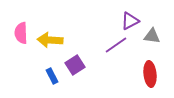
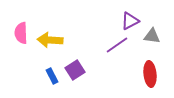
purple line: moved 1 px right
purple square: moved 5 px down
